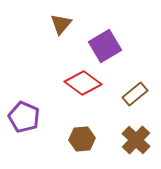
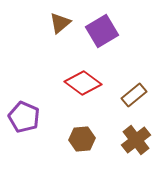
brown triangle: moved 1 px left, 1 px up; rotated 10 degrees clockwise
purple square: moved 3 px left, 15 px up
brown rectangle: moved 1 px left, 1 px down
brown cross: rotated 8 degrees clockwise
